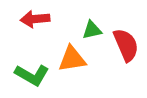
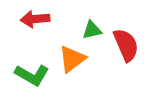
orange triangle: rotated 28 degrees counterclockwise
